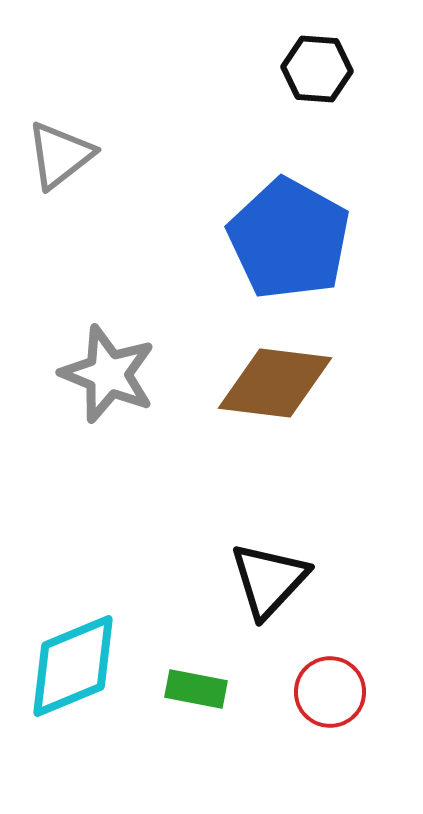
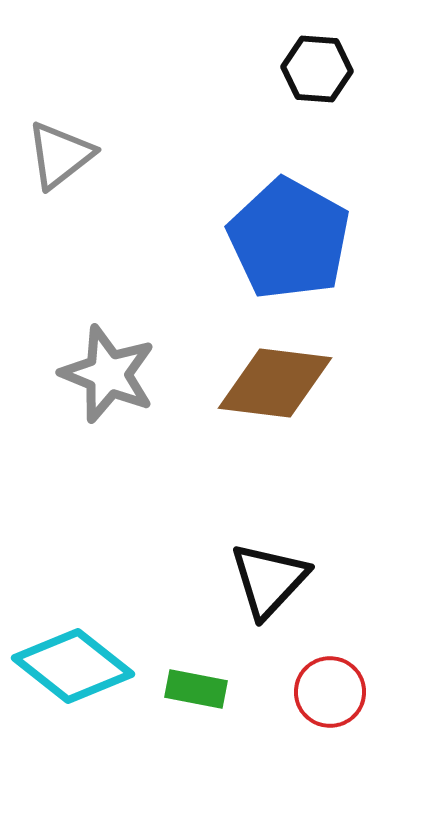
cyan diamond: rotated 61 degrees clockwise
